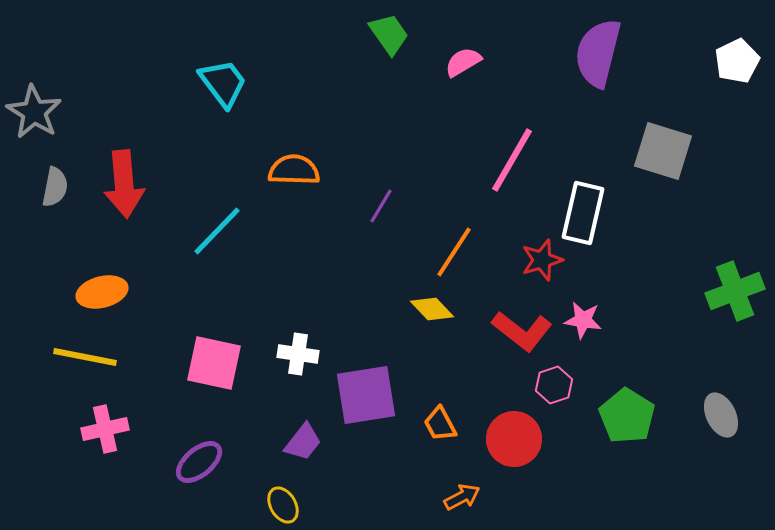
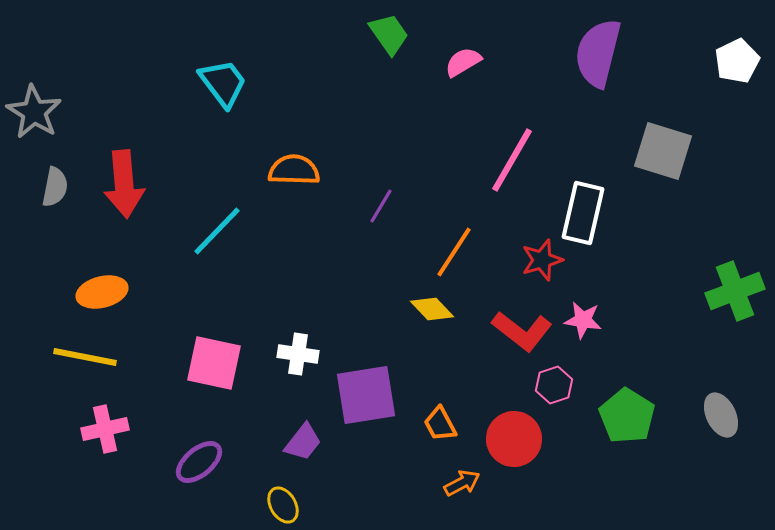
orange arrow: moved 14 px up
